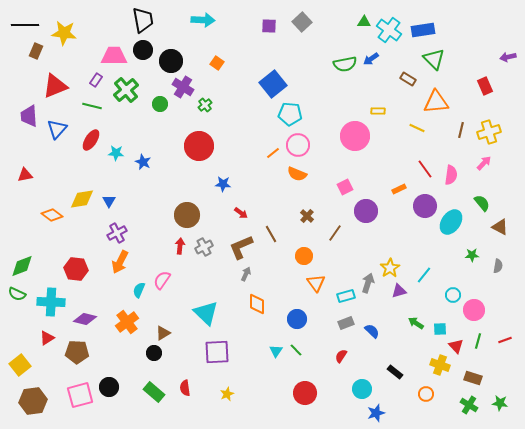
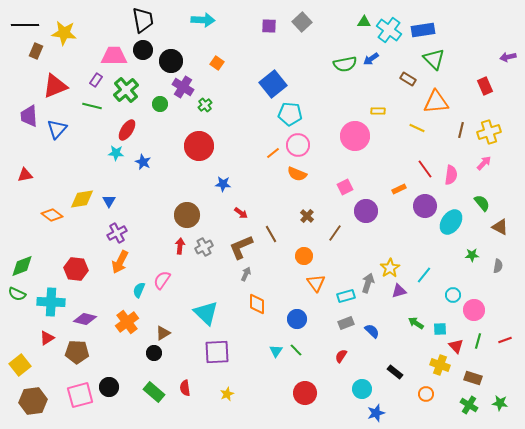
red ellipse at (91, 140): moved 36 px right, 10 px up
